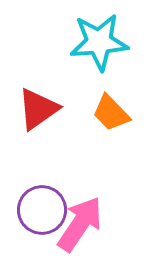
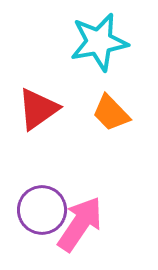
cyan star: rotated 6 degrees counterclockwise
